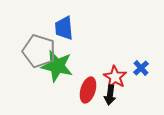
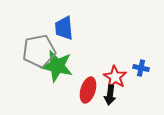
gray pentagon: rotated 28 degrees counterclockwise
blue cross: rotated 35 degrees counterclockwise
